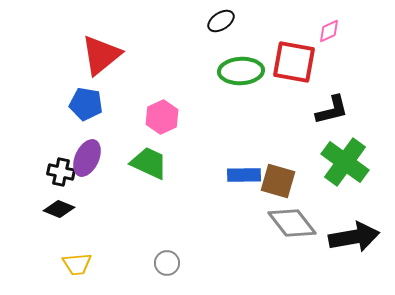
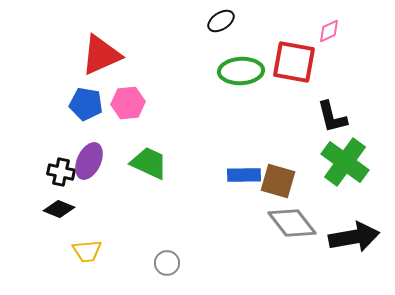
red triangle: rotated 15 degrees clockwise
black L-shape: moved 7 px down; rotated 90 degrees clockwise
pink hexagon: moved 34 px left, 14 px up; rotated 20 degrees clockwise
purple ellipse: moved 2 px right, 3 px down
yellow trapezoid: moved 10 px right, 13 px up
